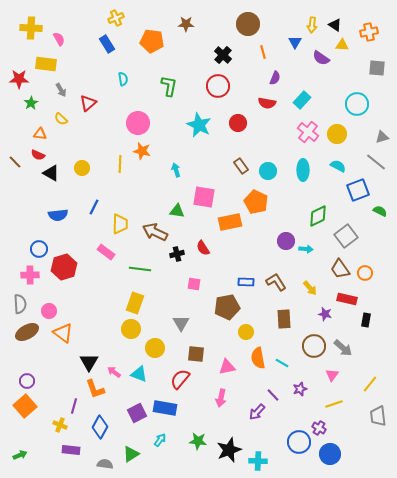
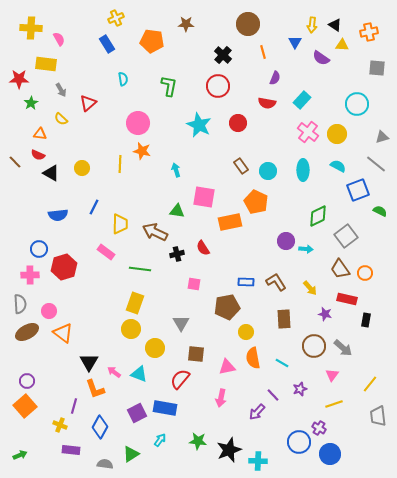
gray line at (376, 162): moved 2 px down
orange semicircle at (258, 358): moved 5 px left
